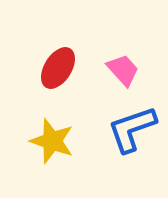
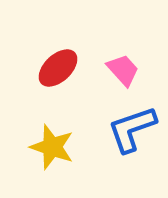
red ellipse: rotated 15 degrees clockwise
yellow star: moved 6 px down
